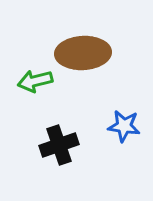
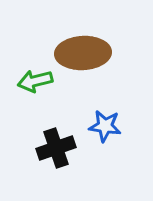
blue star: moved 19 px left
black cross: moved 3 px left, 3 px down
